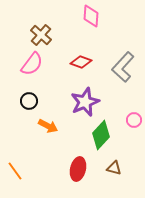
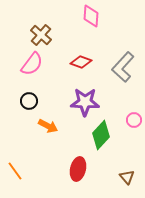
purple star: rotated 24 degrees clockwise
brown triangle: moved 13 px right, 9 px down; rotated 35 degrees clockwise
